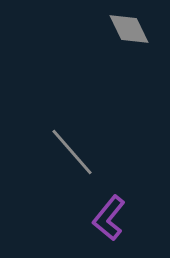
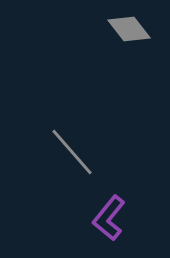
gray diamond: rotated 12 degrees counterclockwise
